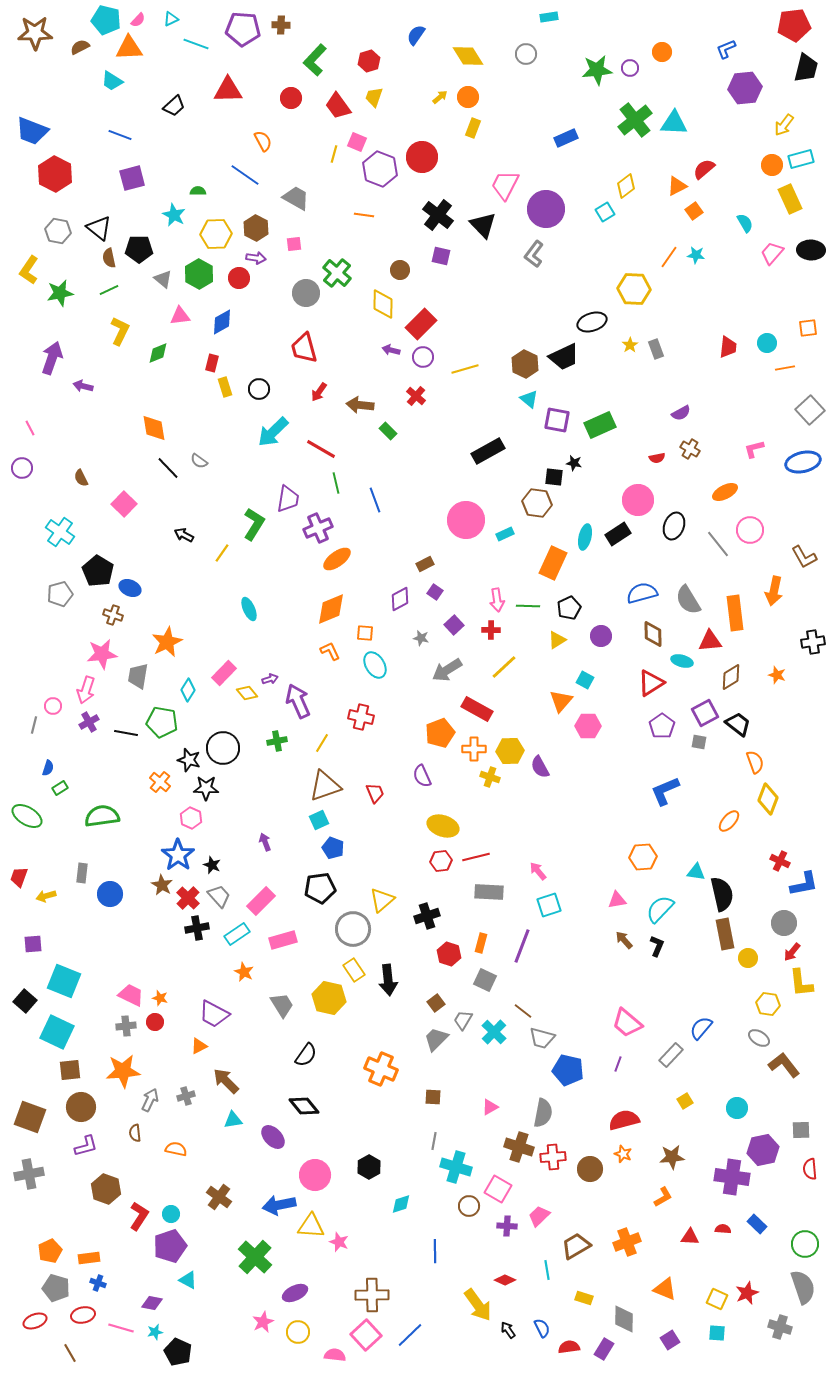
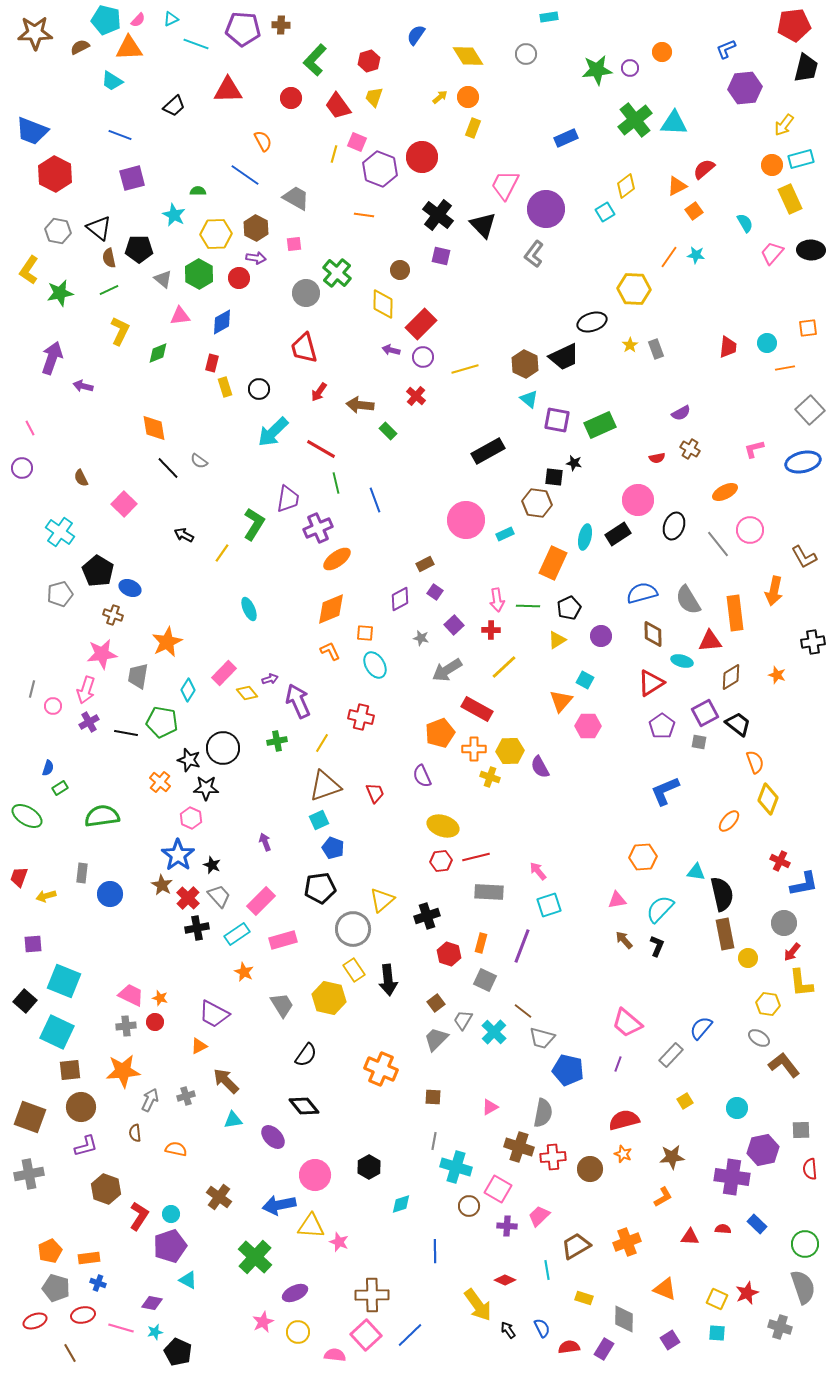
gray line at (34, 725): moved 2 px left, 36 px up
